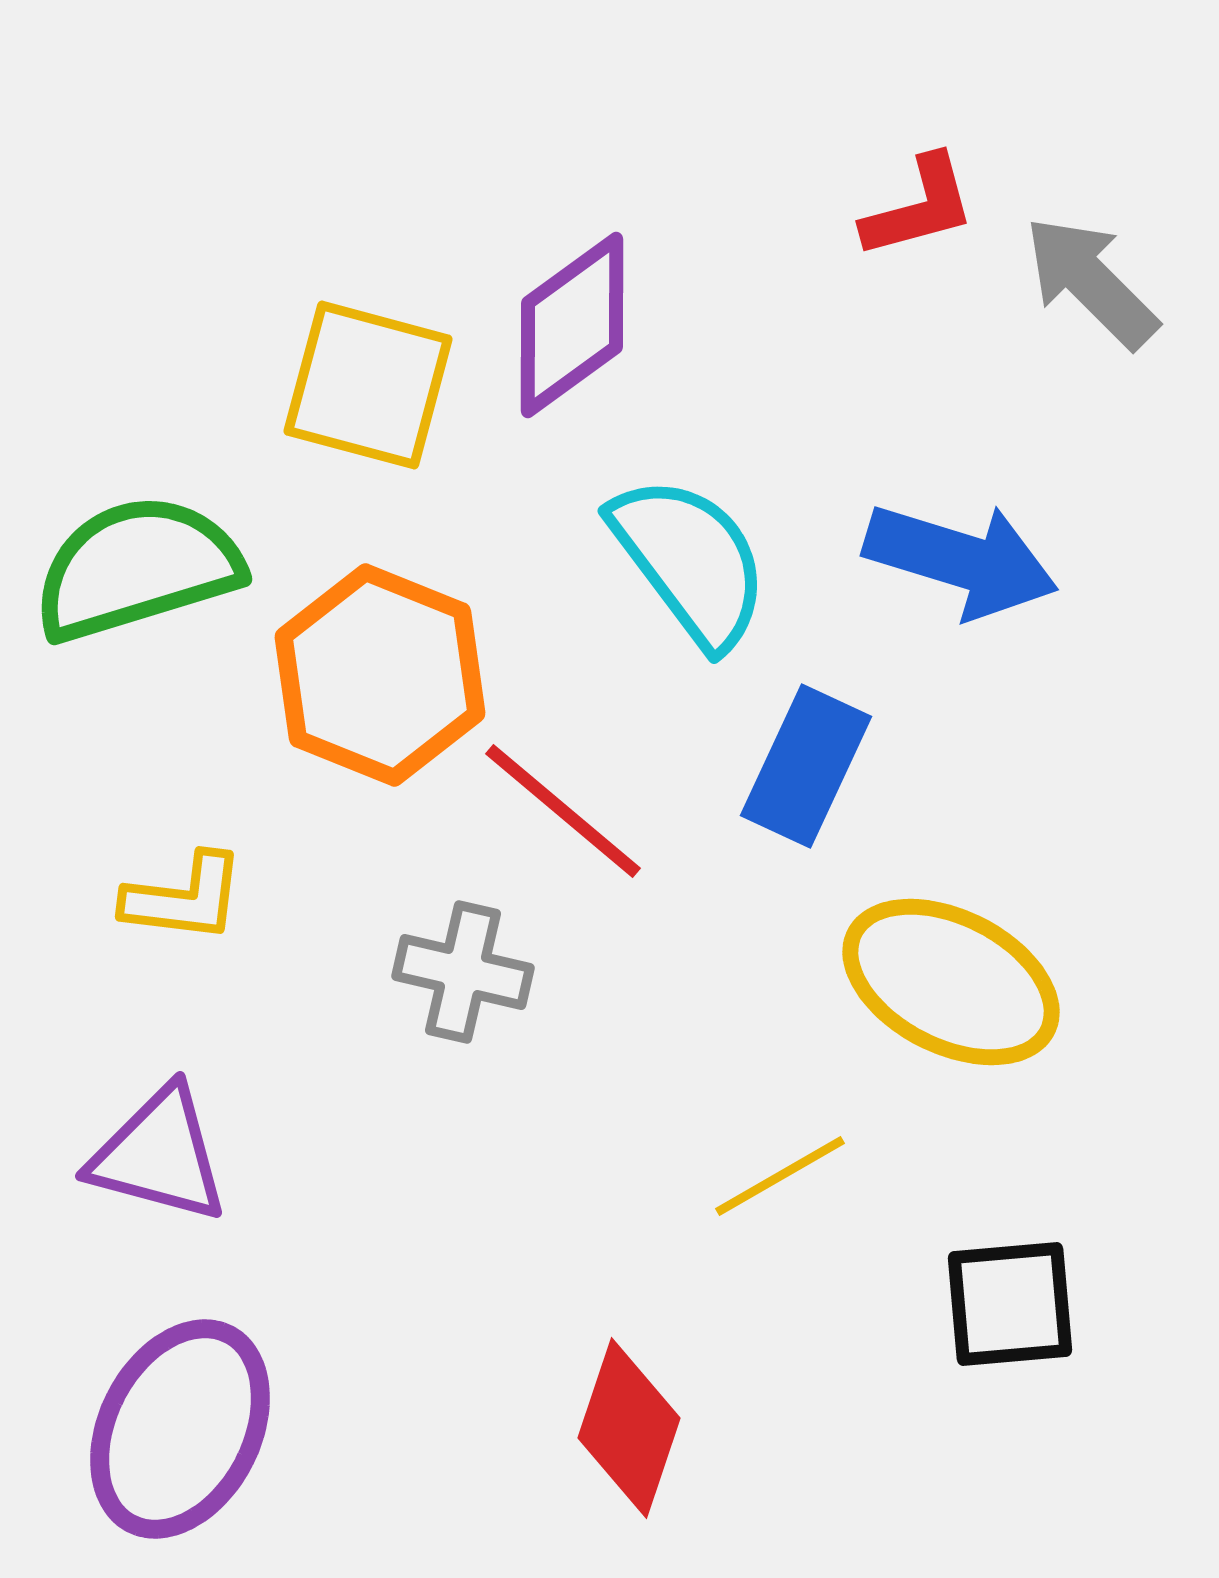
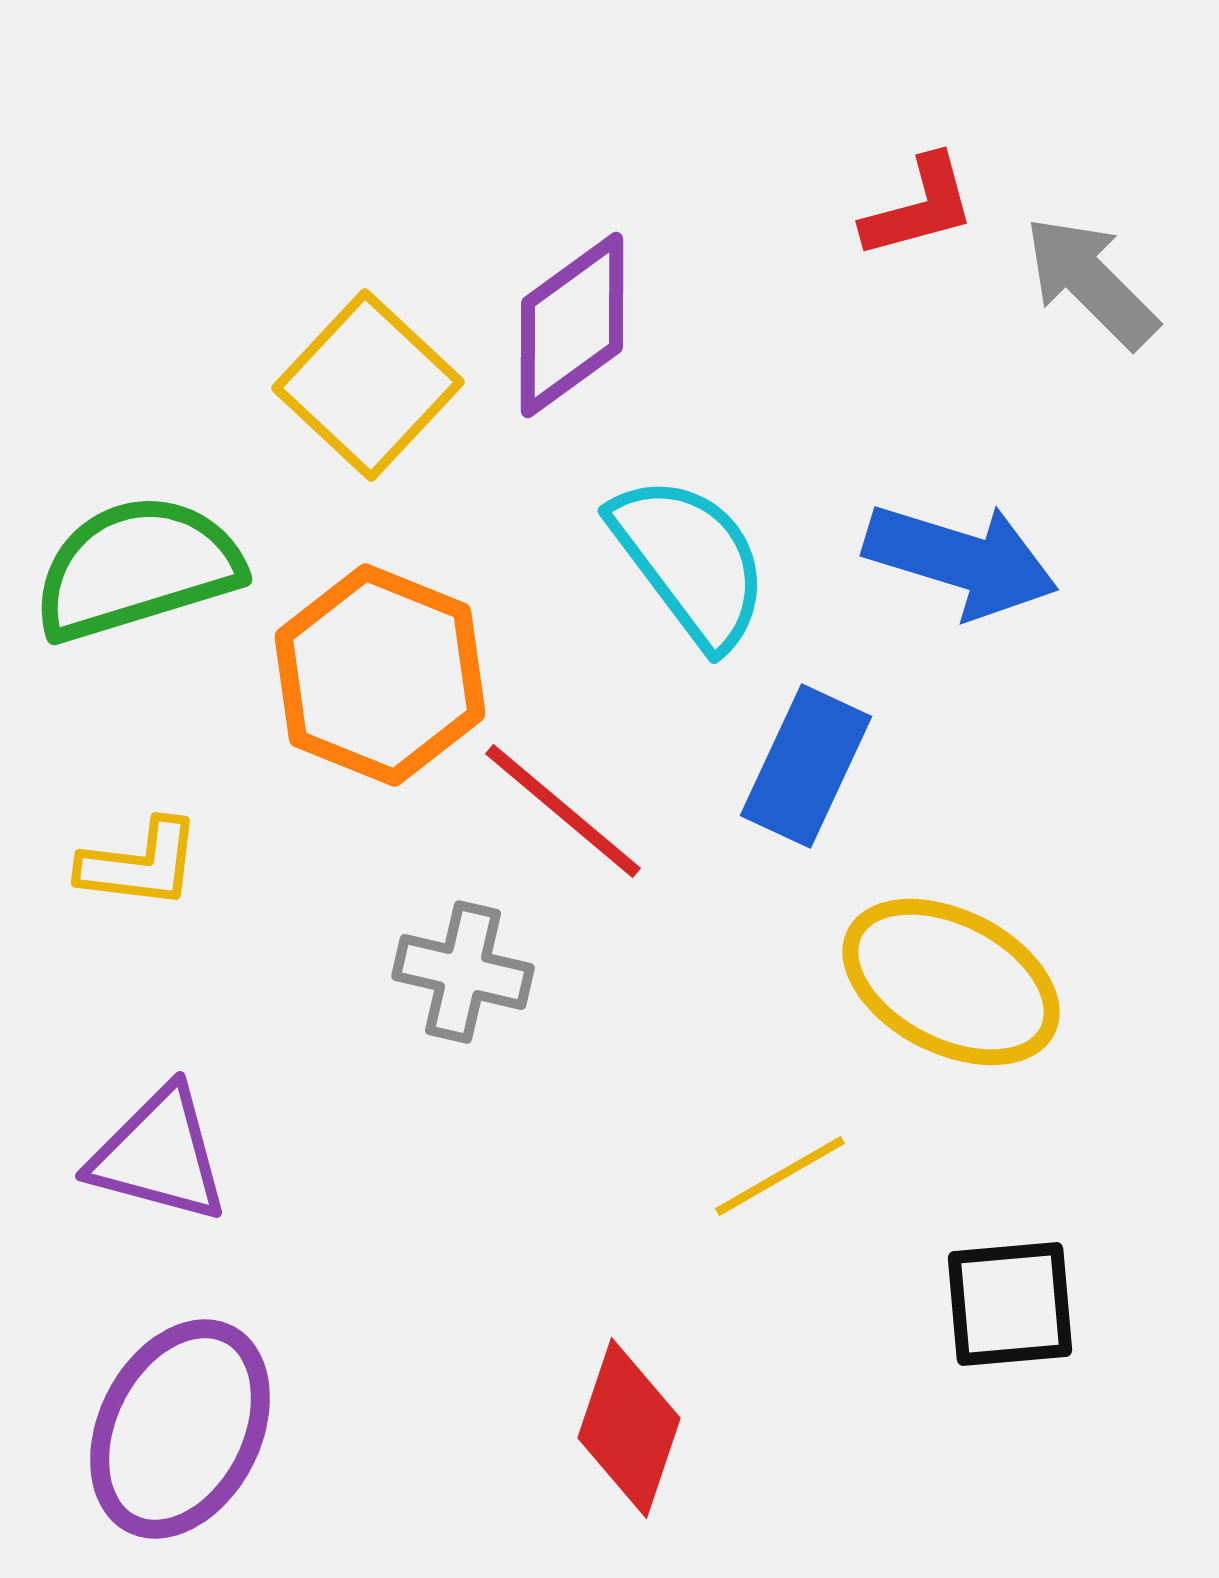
yellow square: rotated 28 degrees clockwise
yellow L-shape: moved 44 px left, 34 px up
